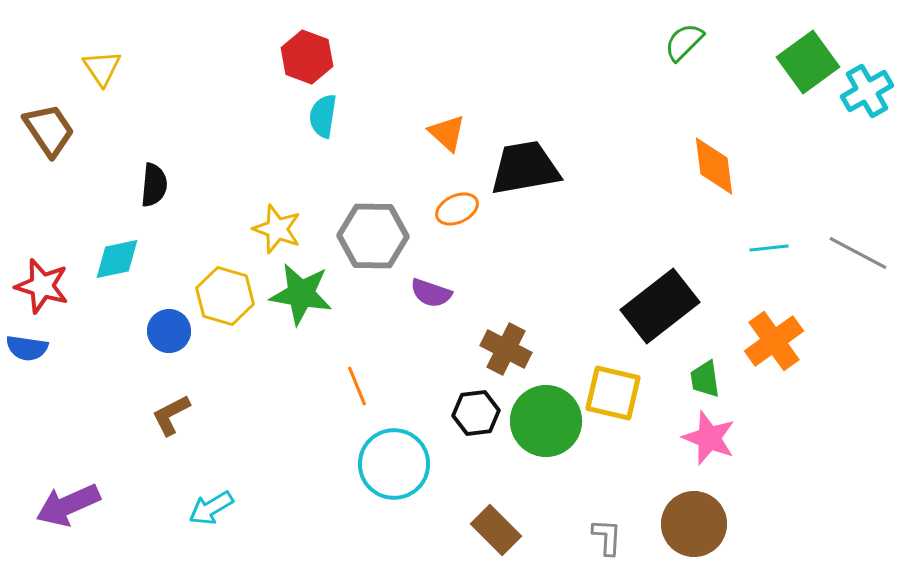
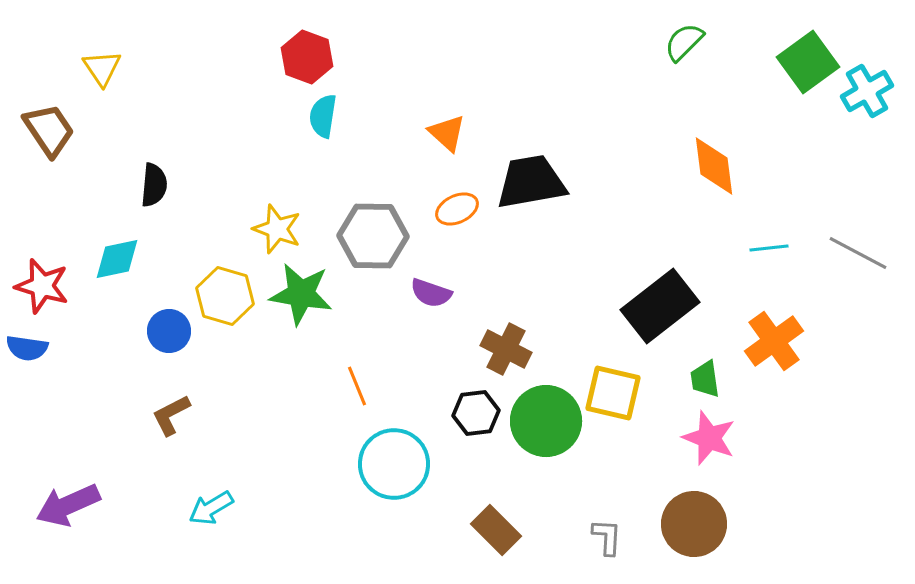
black trapezoid: moved 6 px right, 14 px down
